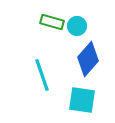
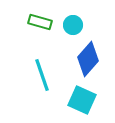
green rectangle: moved 12 px left
cyan circle: moved 4 px left, 1 px up
cyan square: rotated 16 degrees clockwise
